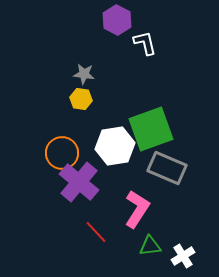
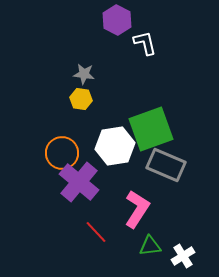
gray rectangle: moved 1 px left, 3 px up
